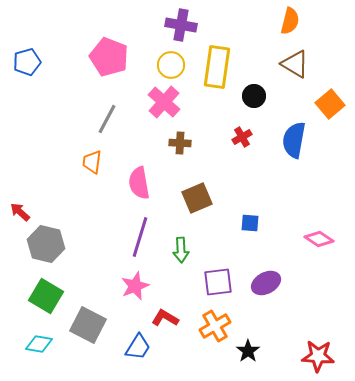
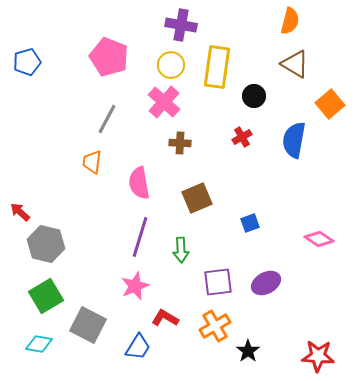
blue square: rotated 24 degrees counterclockwise
green square: rotated 28 degrees clockwise
